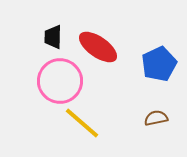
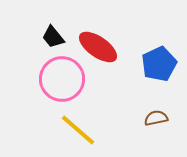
black trapezoid: rotated 40 degrees counterclockwise
pink circle: moved 2 px right, 2 px up
yellow line: moved 4 px left, 7 px down
